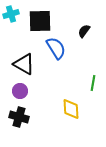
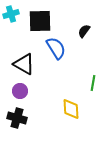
black cross: moved 2 px left, 1 px down
